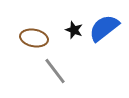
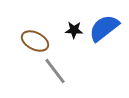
black star: rotated 18 degrees counterclockwise
brown ellipse: moved 1 px right, 3 px down; rotated 16 degrees clockwise
